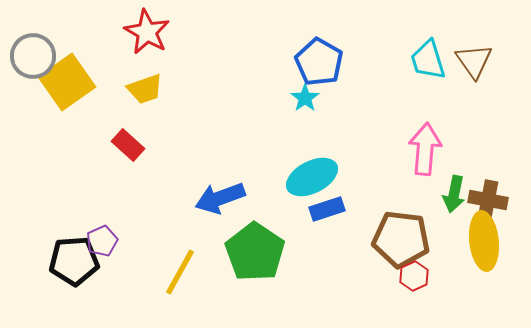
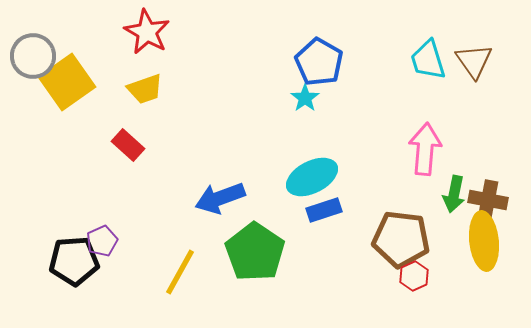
blue rectangle: moved 3 px left, 1 px down
